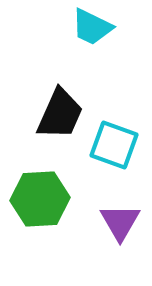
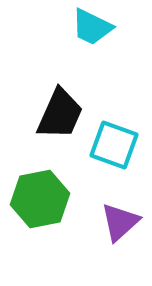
green hexagon: rotated 8 degrees counterclockwise
purple triangle: rotated 18 degrees clockwise
